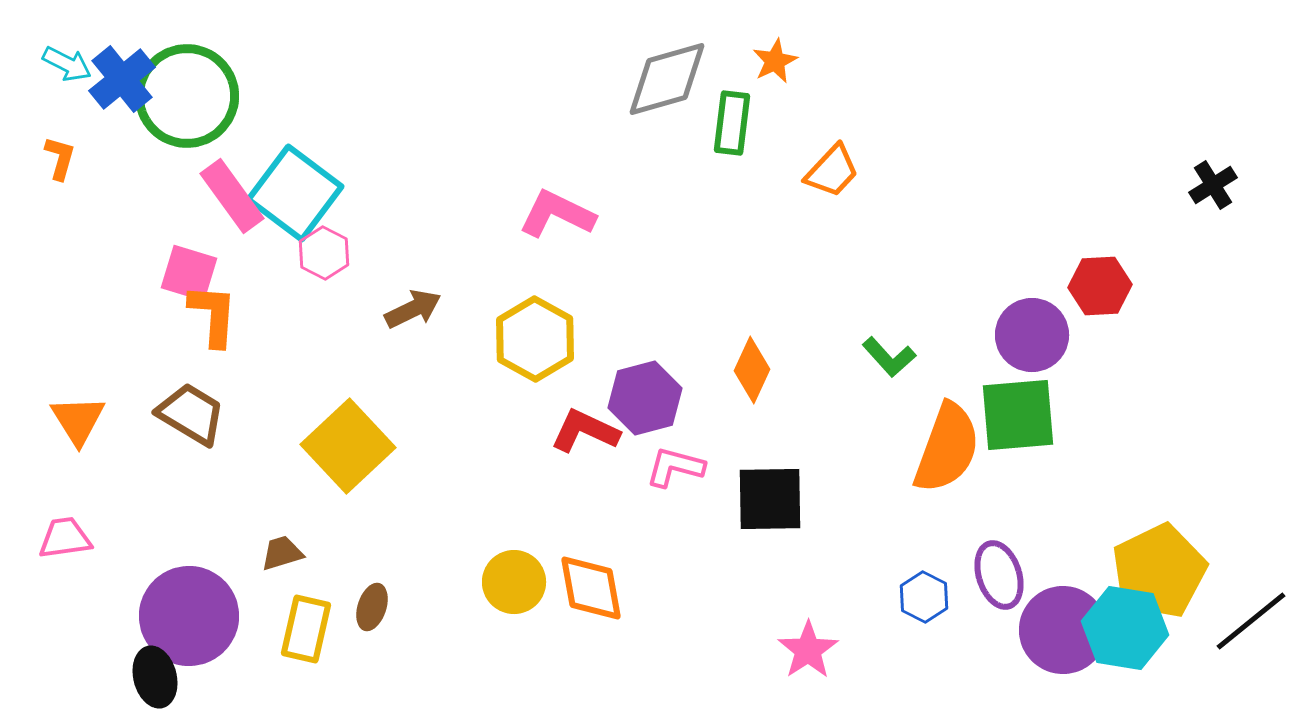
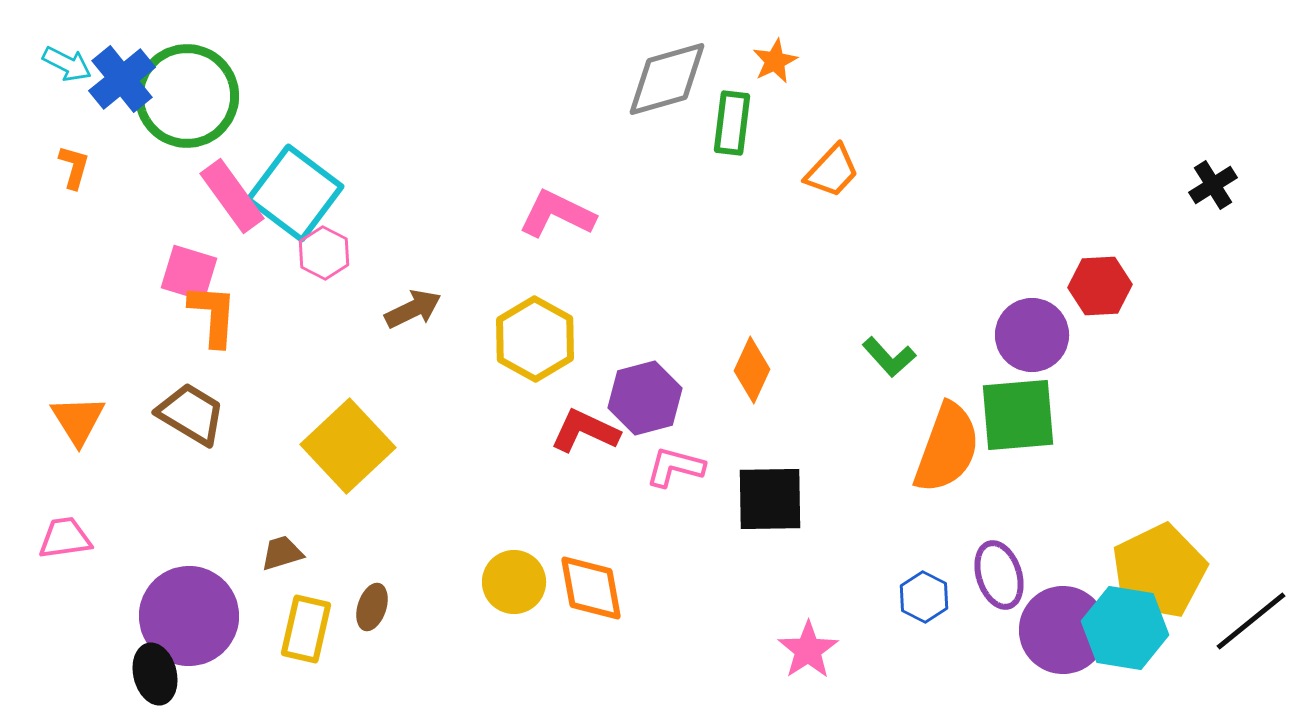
orange L-shape at (60, 158): moved 14 px right, 9 px down
black ellipse at (155, 677): moved 3 px up
